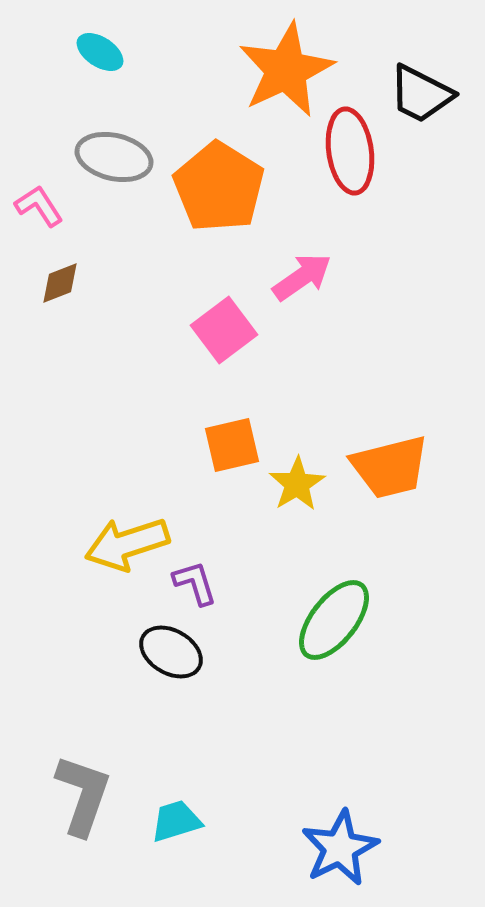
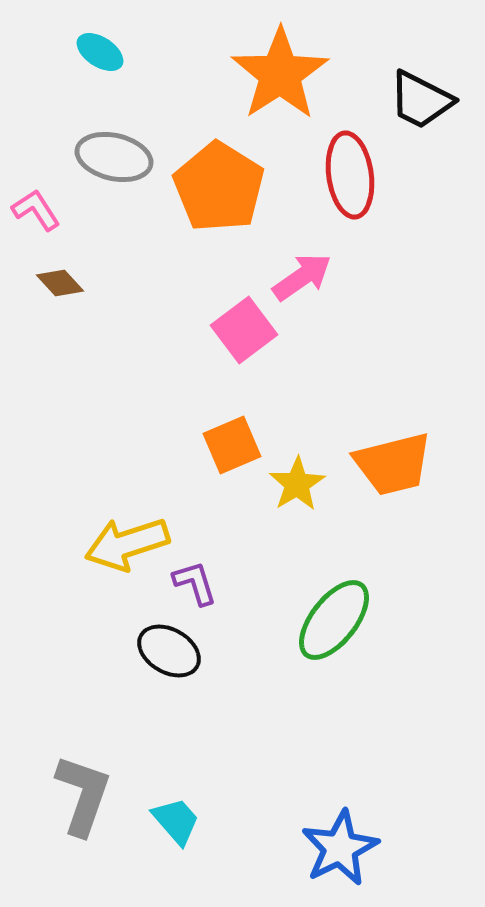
orange star: moved 6 px left, 4 px down; rotated 8 degrees counterclockwise
black trapezoid: moved 6 px down
red ellipse: moved 24 px down
pink L-shape: moved 3 px left, 4 px down
brown diamond: rotated 69 degrees clockwise
pink square: moved 20 px right
orange square: rotated 10 degrees counterclockwise
orange trapezoid: moved 3 px right, 3 px up
black ellipse: moved 2 px left, 1 px up
cyan trapezoid: rotated 66 degrees clockwise
